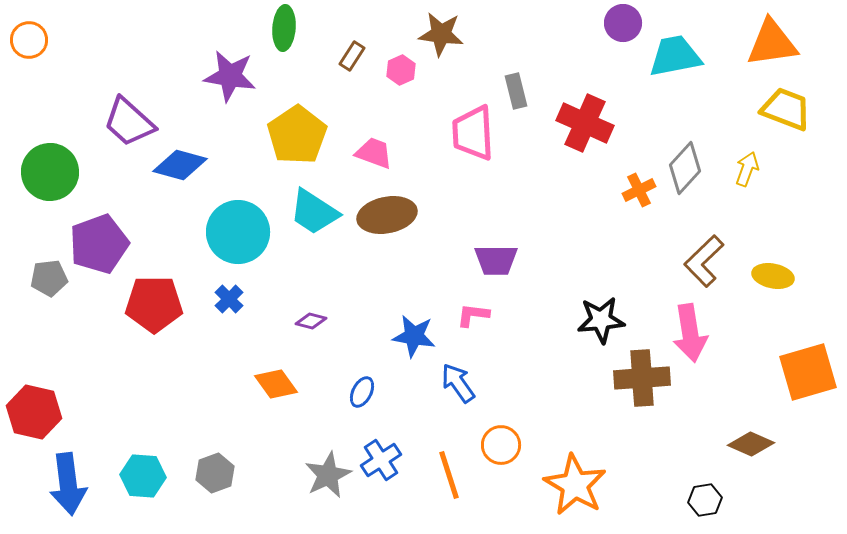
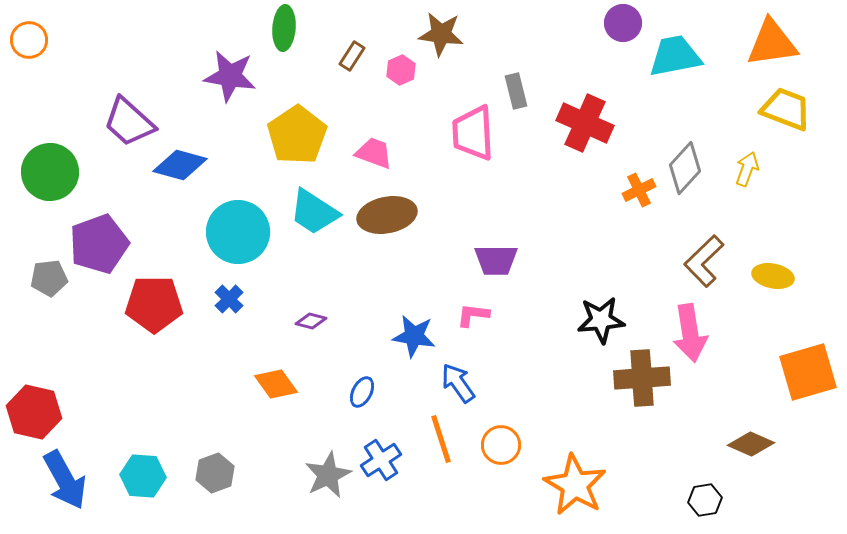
orange line at (449, 475): moved 8 px left, 36 px up
blue arrow at (68, 484): moved 3 px left, 4 px up; rotated 22 degrees counterclockwise
